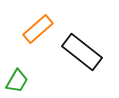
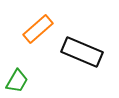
black rectangle: rotated 15 degrees counterclockwise
